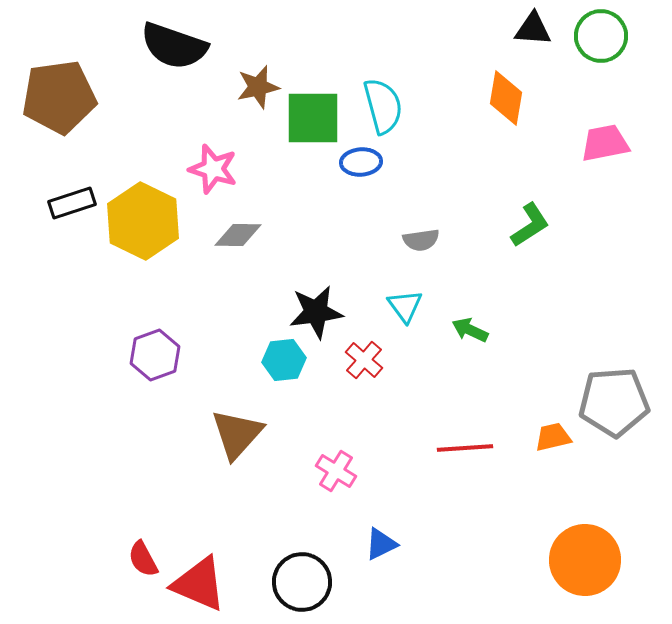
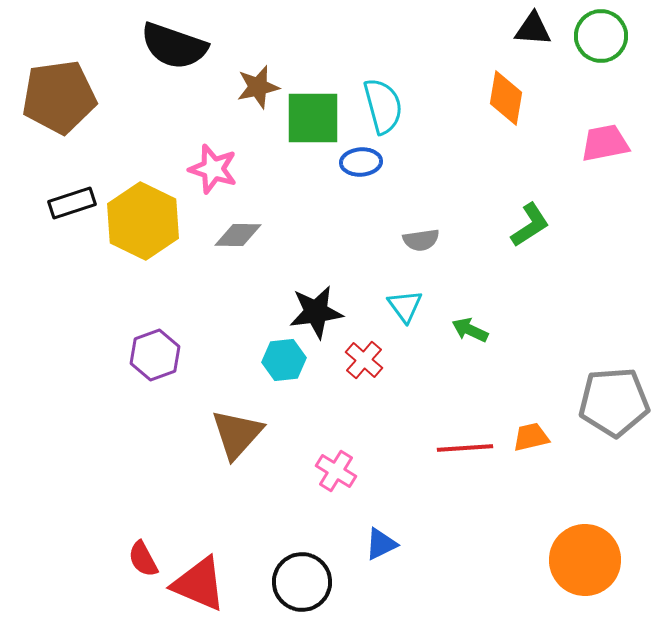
orange trapezoid: moved 22 px left
